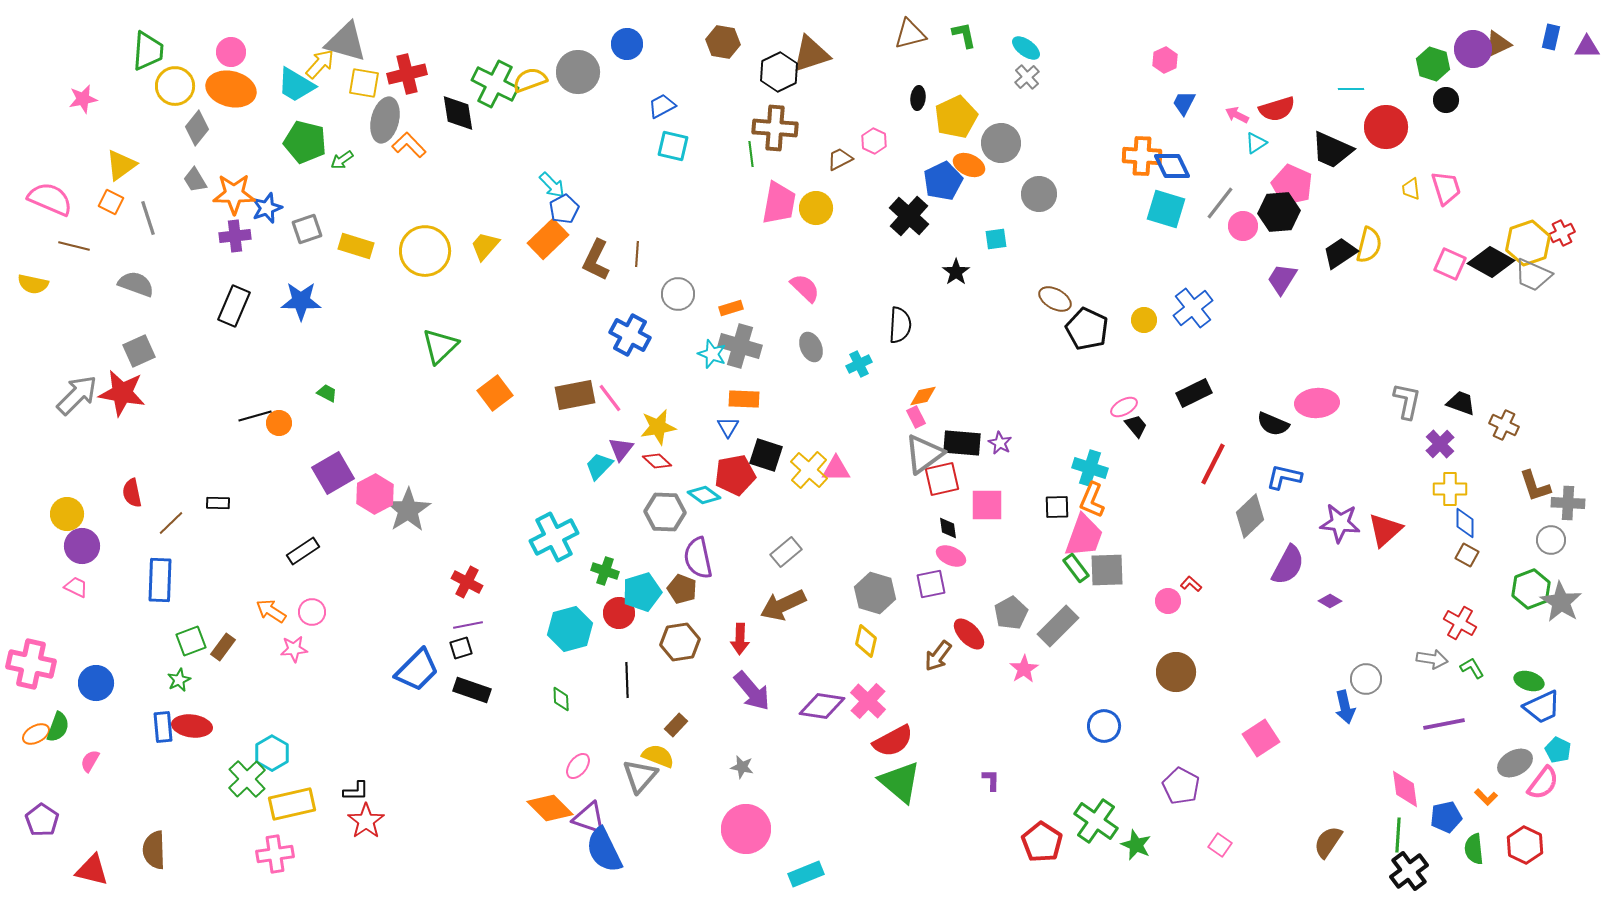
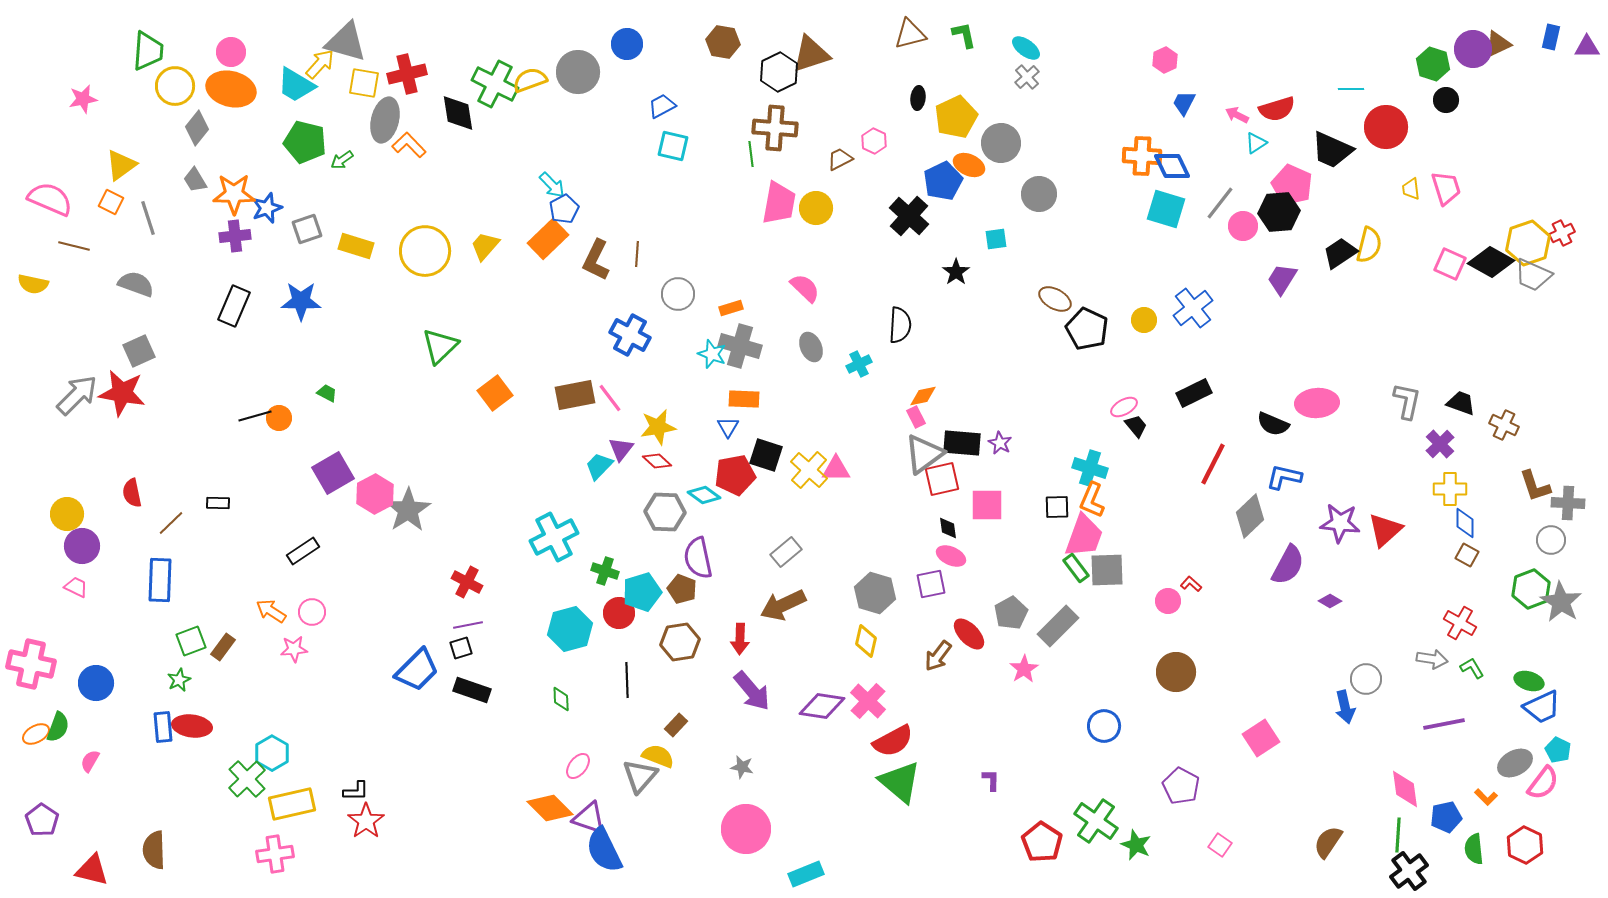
orange circle at (279, 423): moved 5 px up
